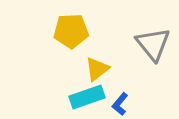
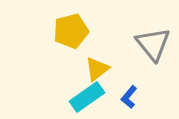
yellow pentagon: rotated 12 degrees counterclockwise
cyan rectangle: rotated 16 degrees counterclockwise
blue L-shape: moved 9 px right, 7 px up
